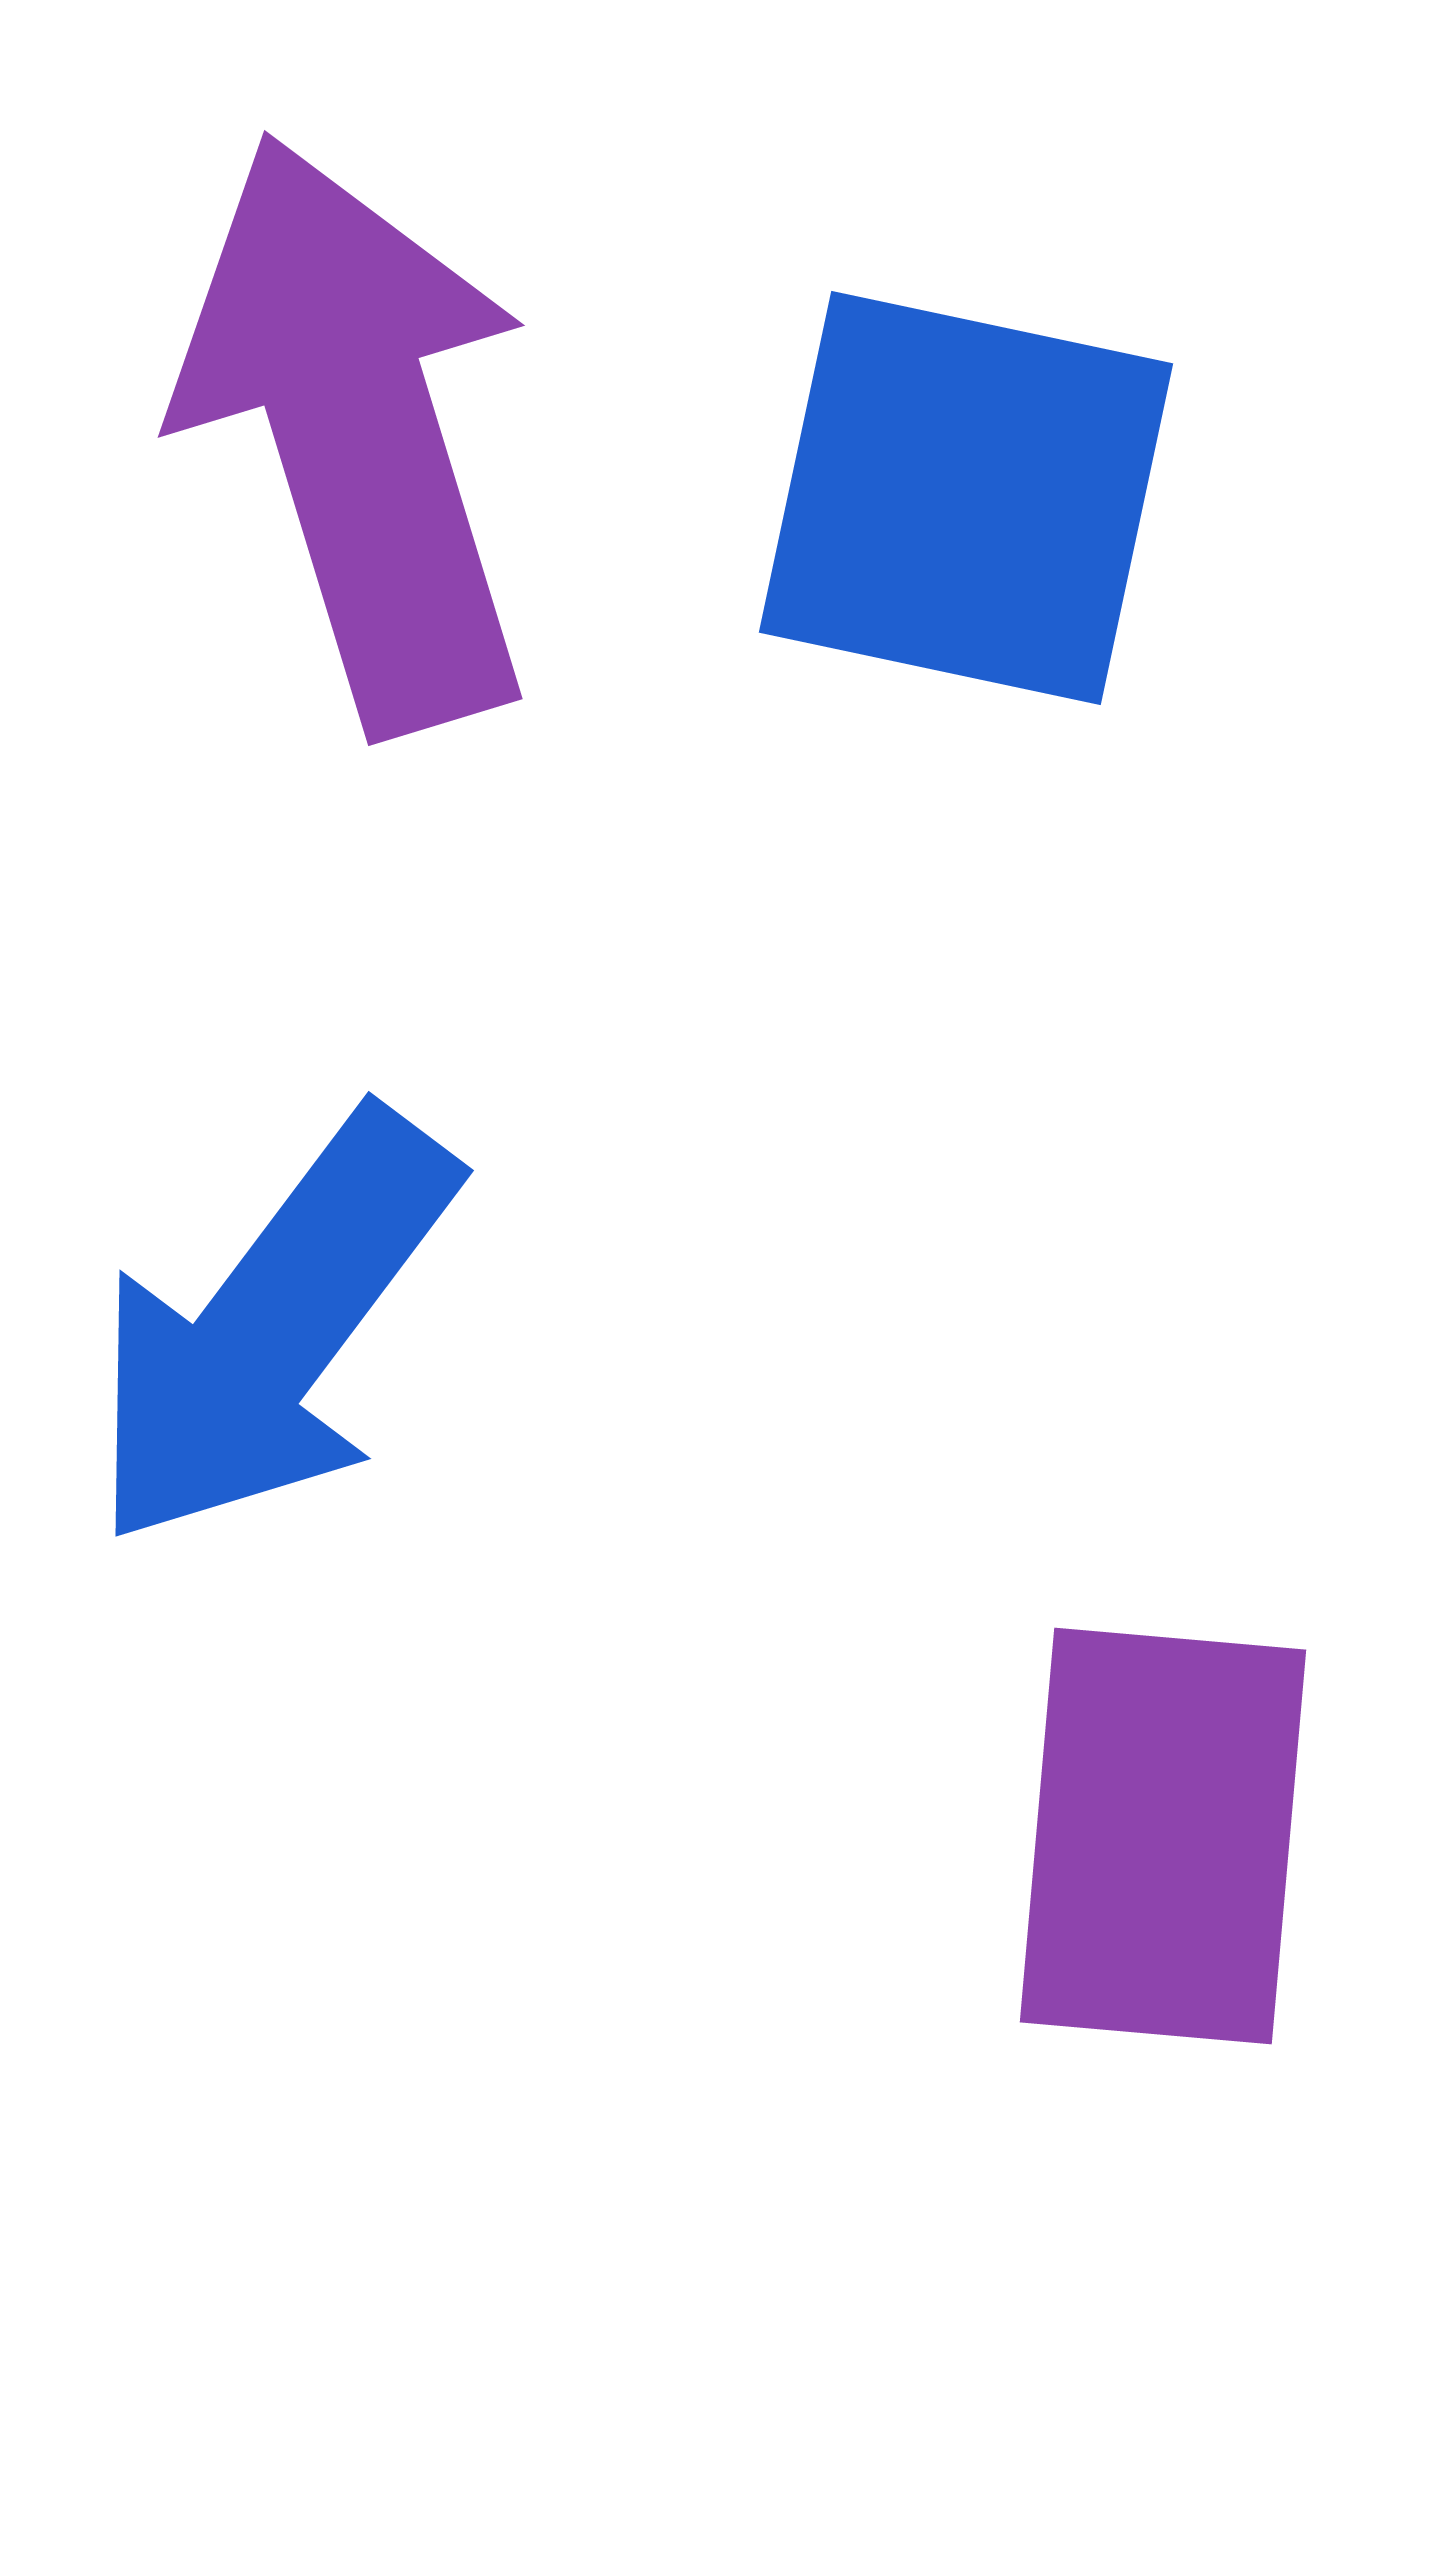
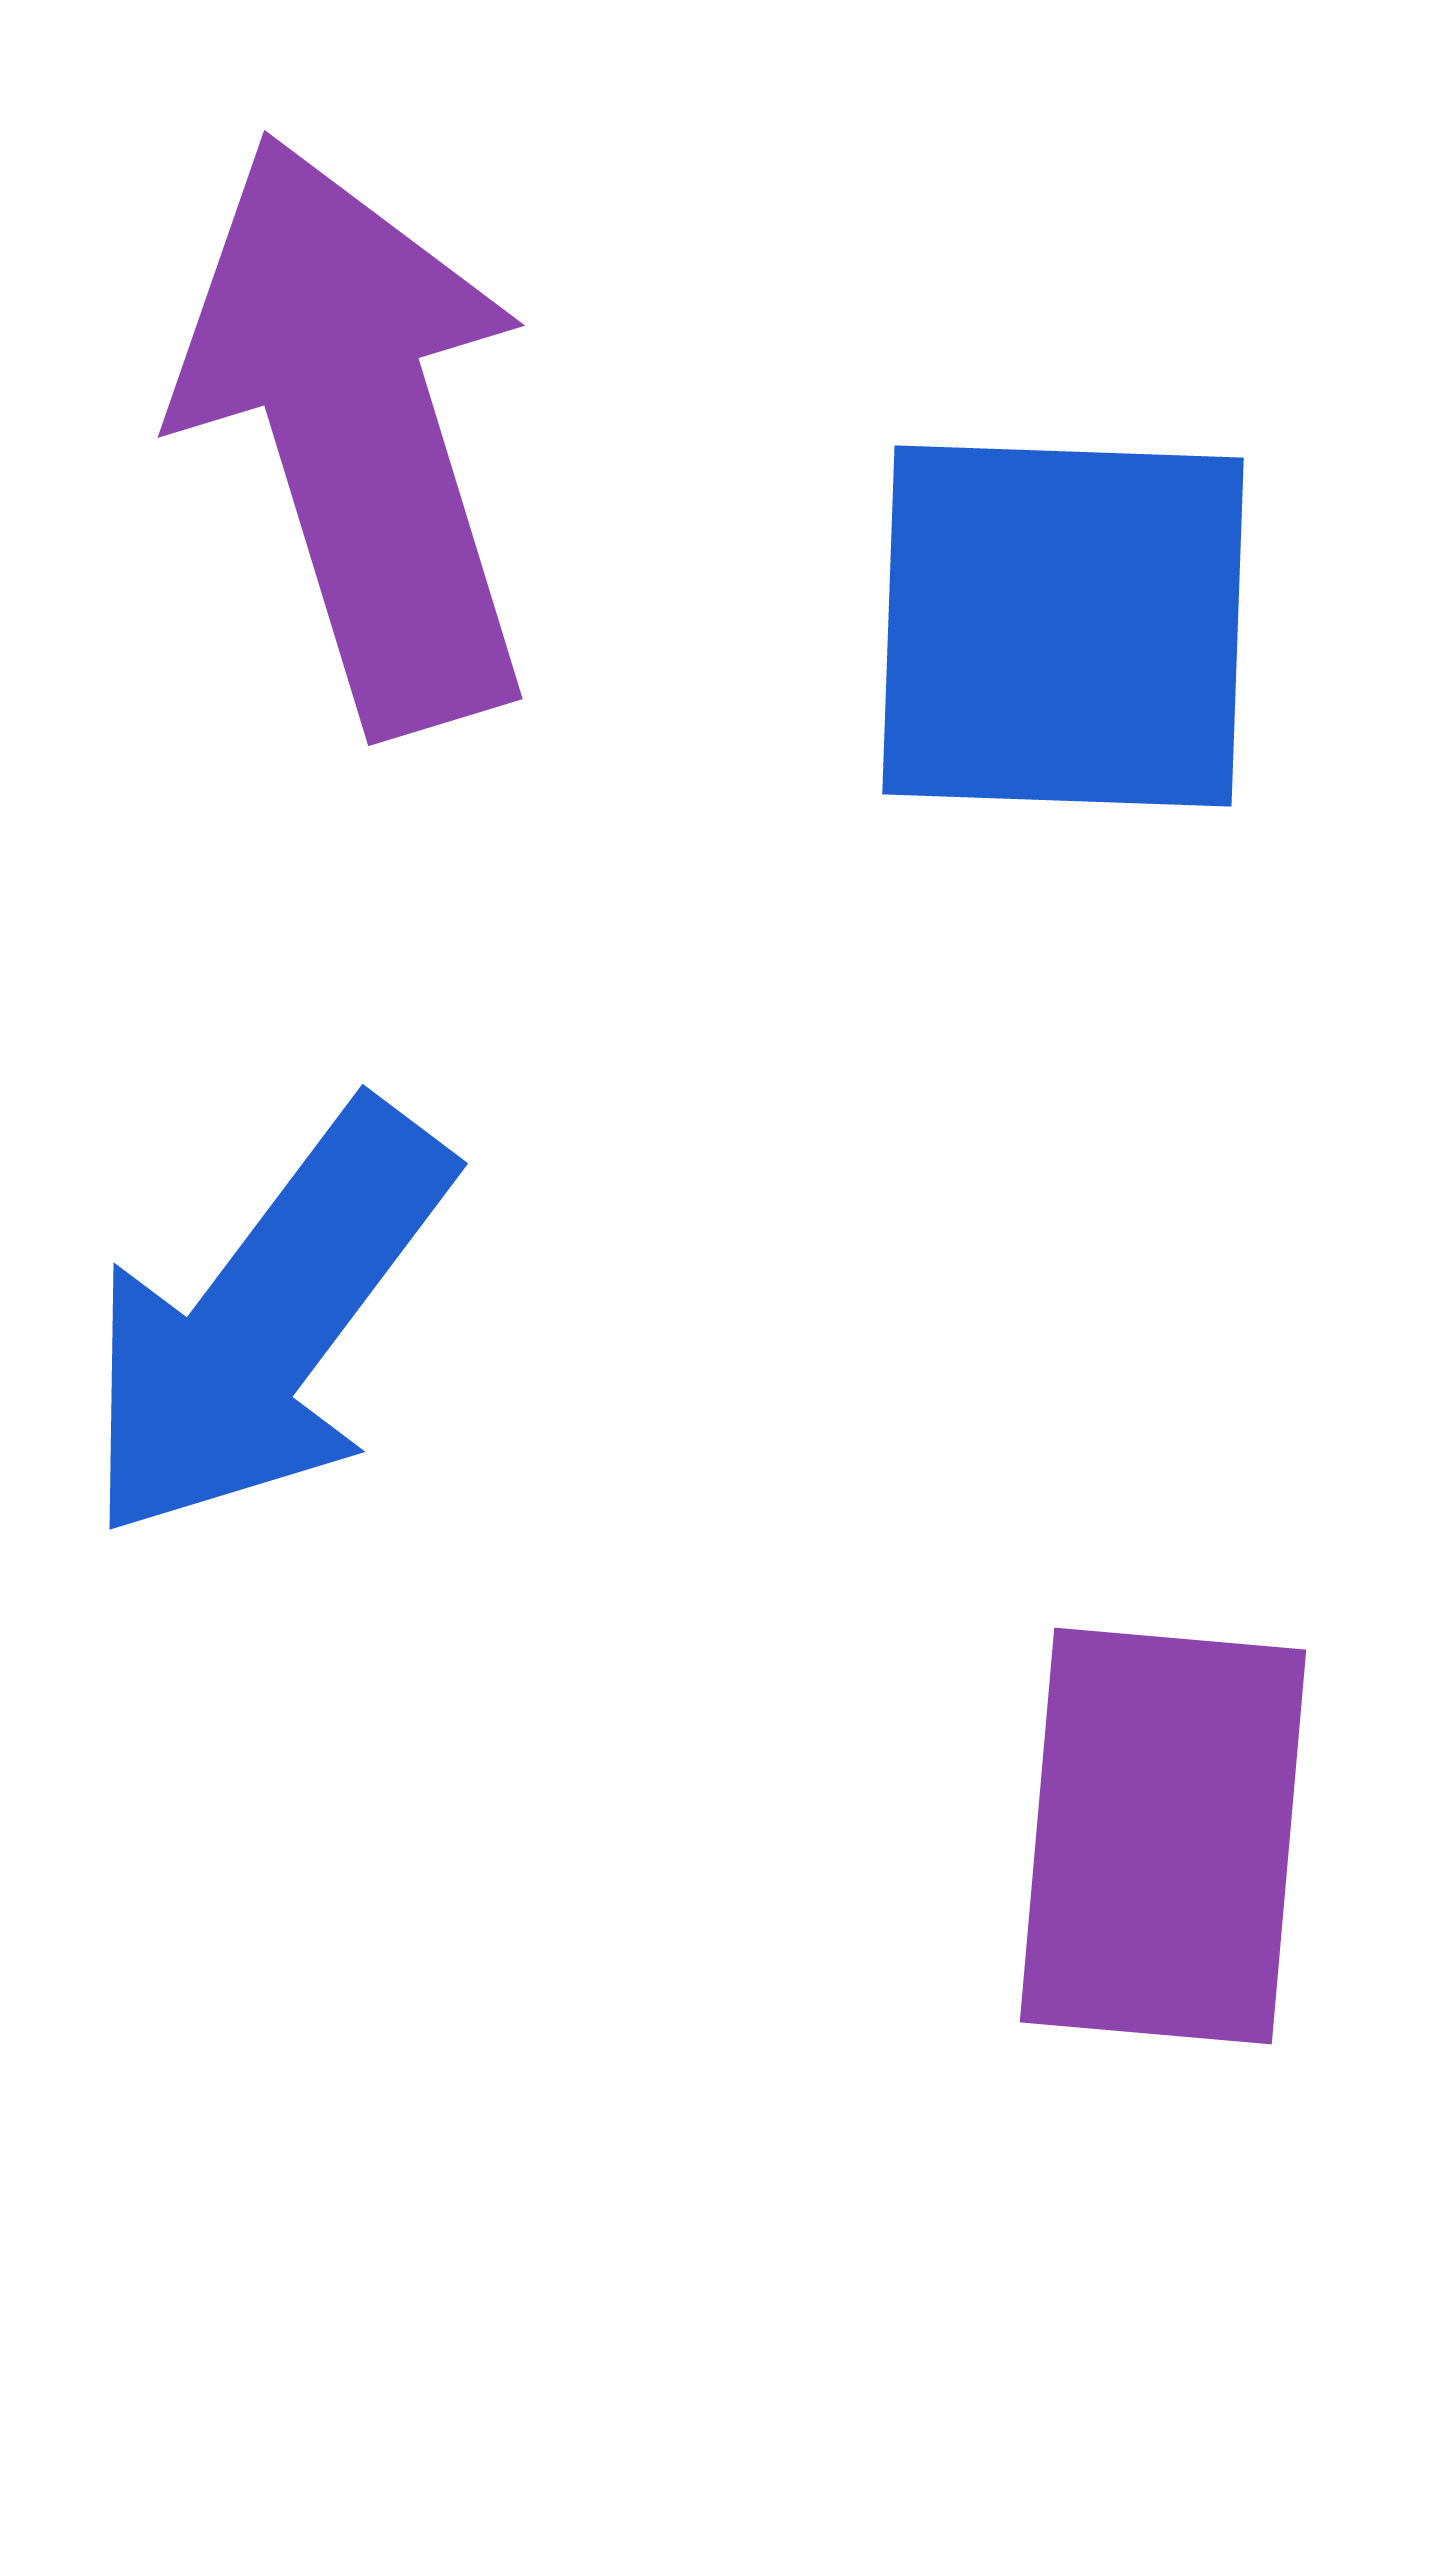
blue square: moved 97 px right, 128 px down; rotated 10 degrees counterclockwise
blue arrow: moved 6 px left, 7 px up
